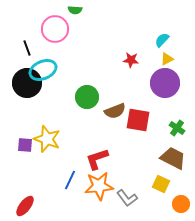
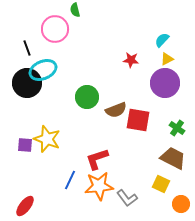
green semicircle: rotated 72 degrees clockwise
brown semicircle: moved 1 px right, 1 px up
